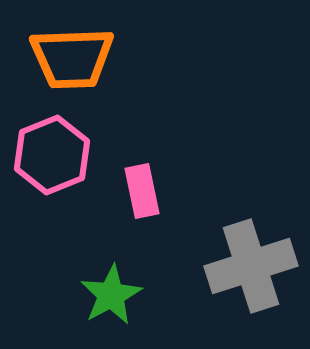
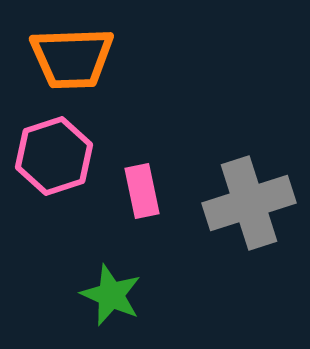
pink hexagon: moved 2 px right, 1 px down; rotated 4 degrees clockwise
gray cross: moved 2 px left, 63 px up
green star: rotated 20 degrees counterclockwise
